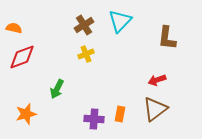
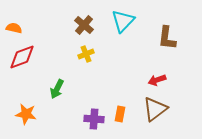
cyan triangle: moved 3 px right
brown cross: rotated 18 degrees counterclockwise
orange star: rotated 25 degrees clockwise
